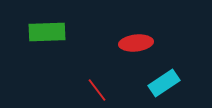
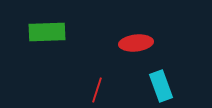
cyan rectangle: moved 3 px left, 3 px down; rotated 76 degrees counterclockwise
red line: rotated 55 degrees clockwise
